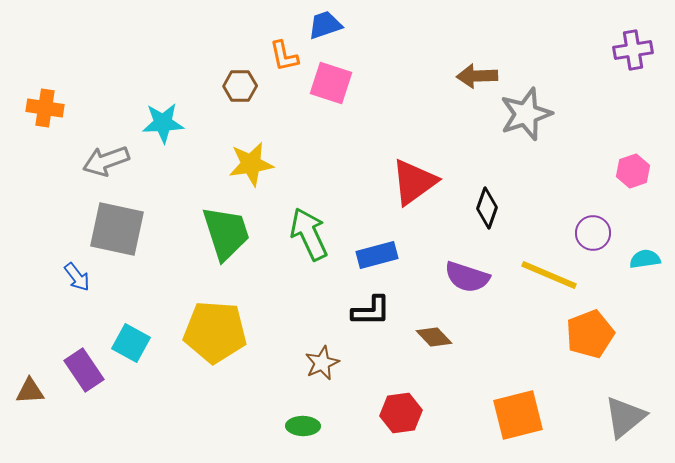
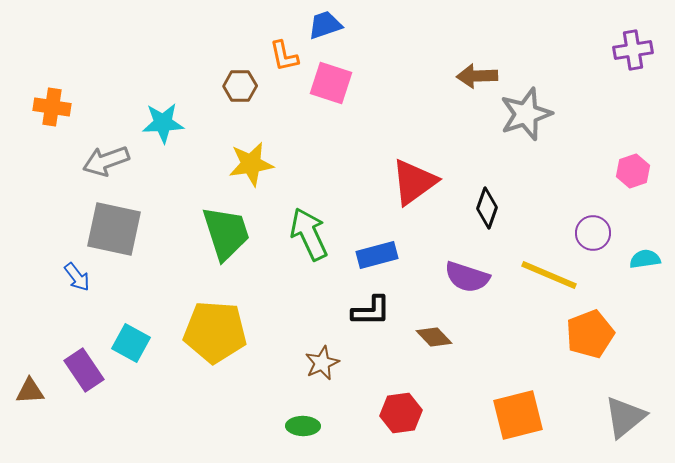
orange cross: moved 7 px right, 1 px up
gray square: moved 3 px left
